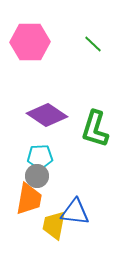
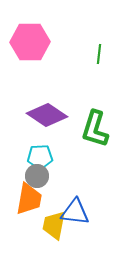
green line: moved 6 px right, 10 px down; rotated 54 degrees clockwise
